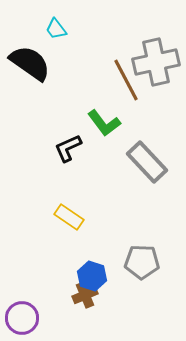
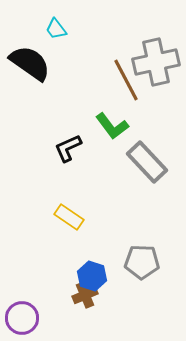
green L-shape: moved 8 px right, 3 px down
